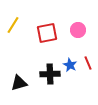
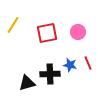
pink circle: moved 2 px down
blue star: rotated 16 degrees counterclockwise
black triangle: moved 8 px right
